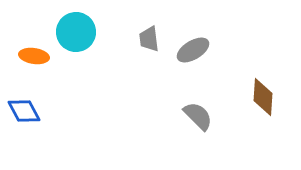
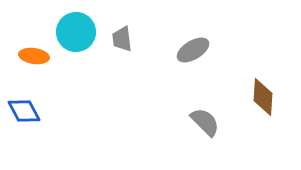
gray trapezoid: moved 27 px left
gray semicircle: moved 7 px right, 6 px down
